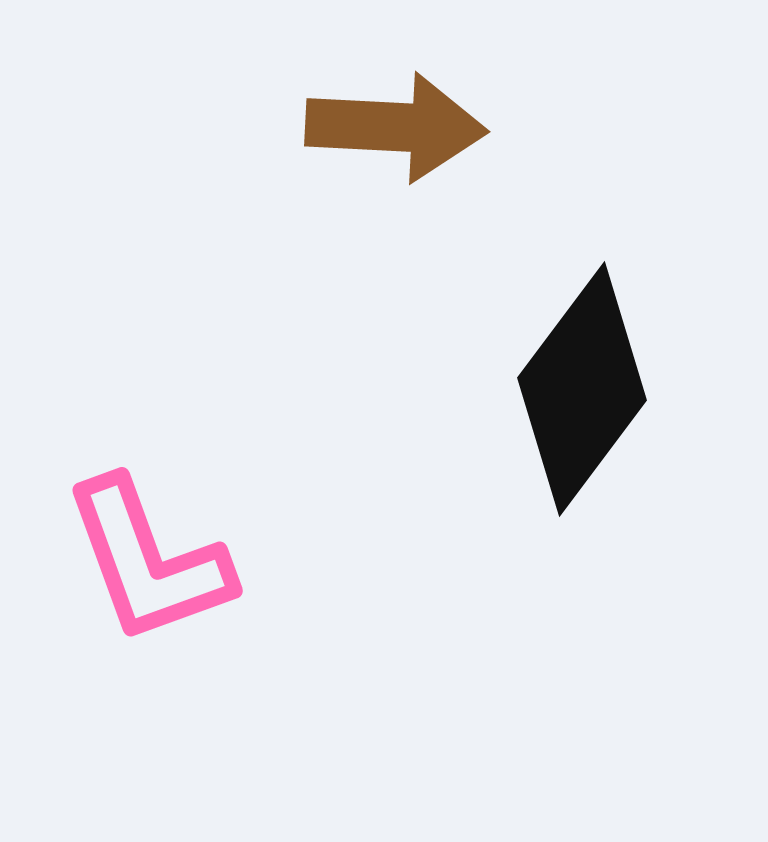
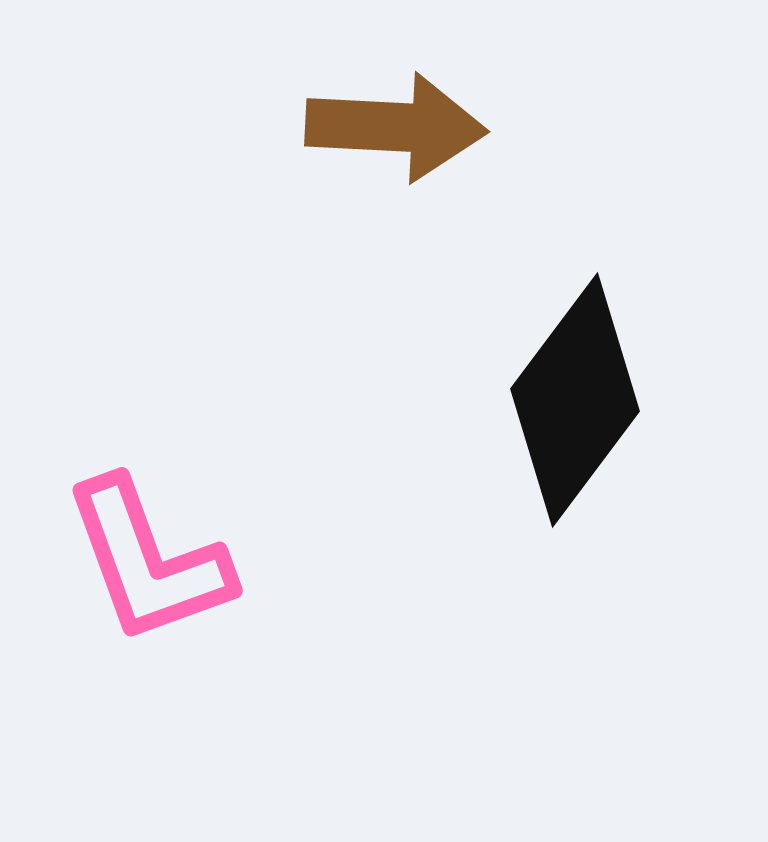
black diamond: moved 7 px left, 11 px down
